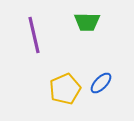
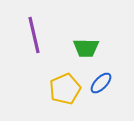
green trapezoid: moved 1 px left, 26 px down
